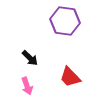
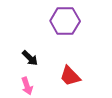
purple hexagon: rotated 8 degrees counterclockwise
red trapezoid: moved 1 px up
